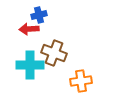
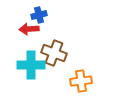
cyan cross: moved 1 px right
